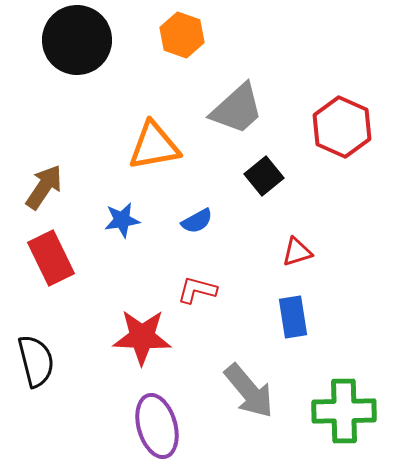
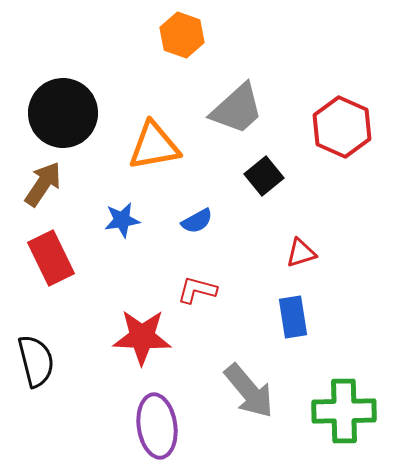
black circle: moved 14 px left, 73 px down
brown arrow: moved 1 px left, 3 px up
red triangle: moved 4 px right, 1 px down
purple ellipse: rotated 8 degrees clockwise
